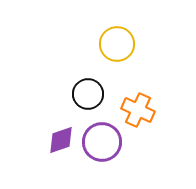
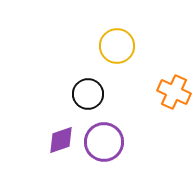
yellow circle: moved 2 px down
orange cross: moved 36 px right, 18 px up
purple circle: moved 2 px right
